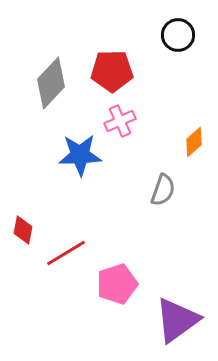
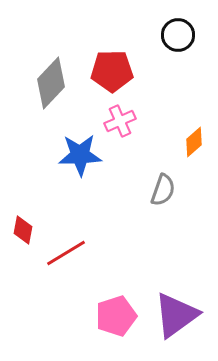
pink pentagon: moved 1 px left, 32 px down
purple triangle: moved 1 px left, 5 px up
